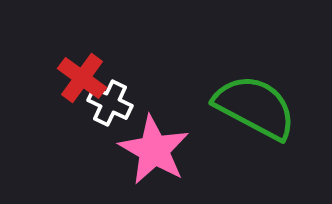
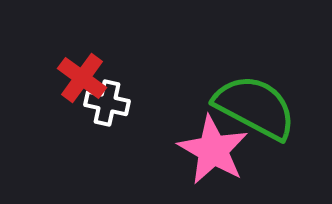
white cross: moved 3 px left; rotated 12 degrees counterclockwise
pink star: moved 59 px right
